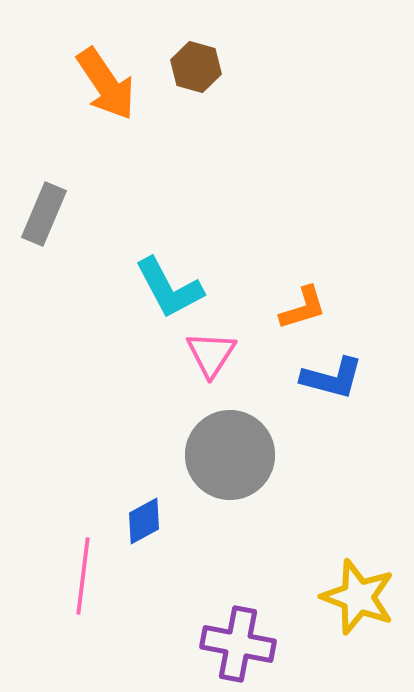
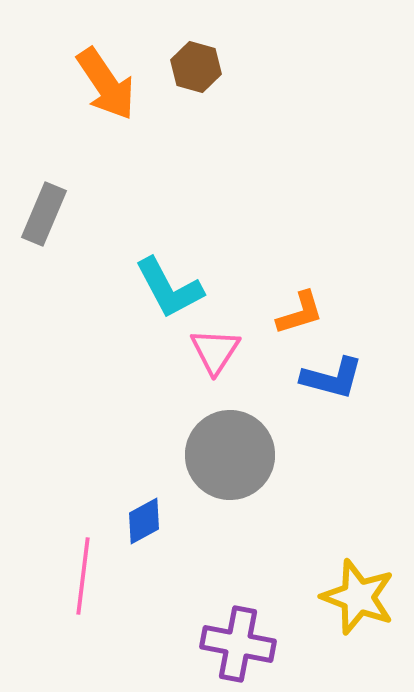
orange L-shape: moved 3 px left, 5 px down
pink triangle: moved 4 px right, 3 px up
